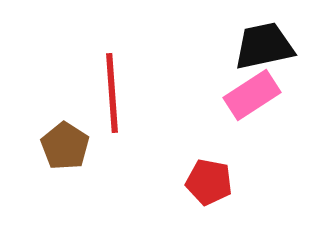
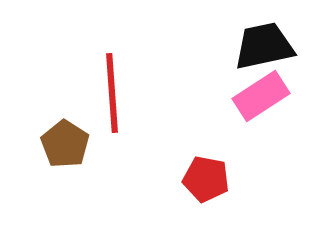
pink rectangle: moved 9 px right, 1 px down
brown pentagon: moved 2 px up
red pentagon: moved 3 px left, 3 px up
